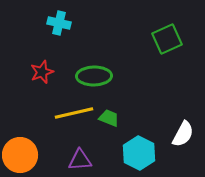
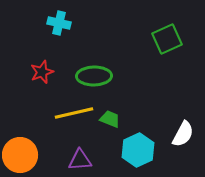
green trapezoid: moved 1 px right, 1 px down
cyan hexagon: moved 1 px left, 3 px up; rotated 8 degrees clockwise
